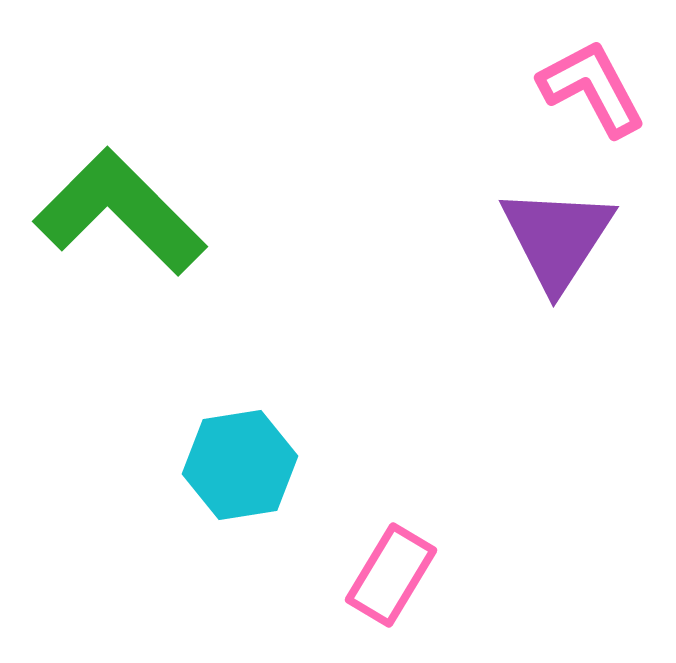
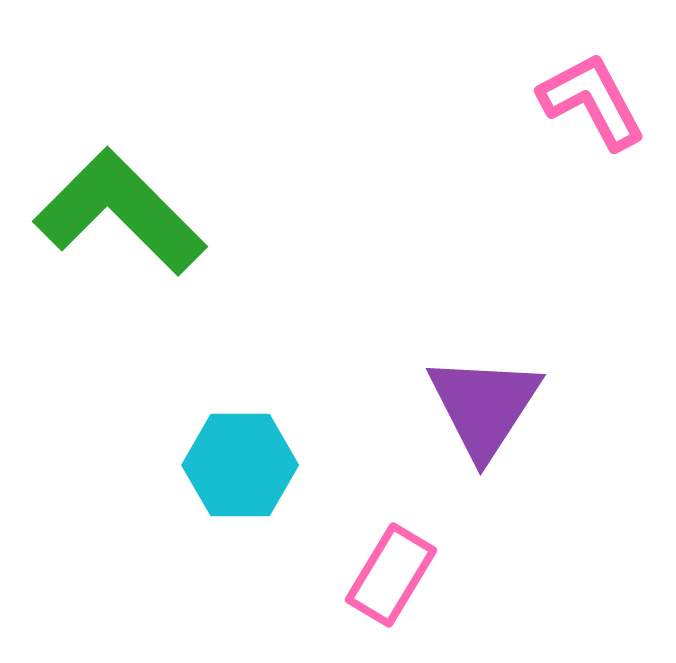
pink L-shape: moved 13 px down
purple triangle: moved 73 px left, 168 px down
cyan hexagon: rotated 9 degrees clockwise
